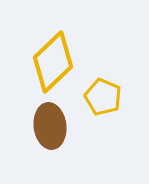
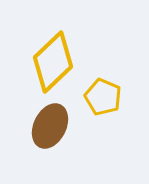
brown ellipse: rotated 33 degrees clockwise
